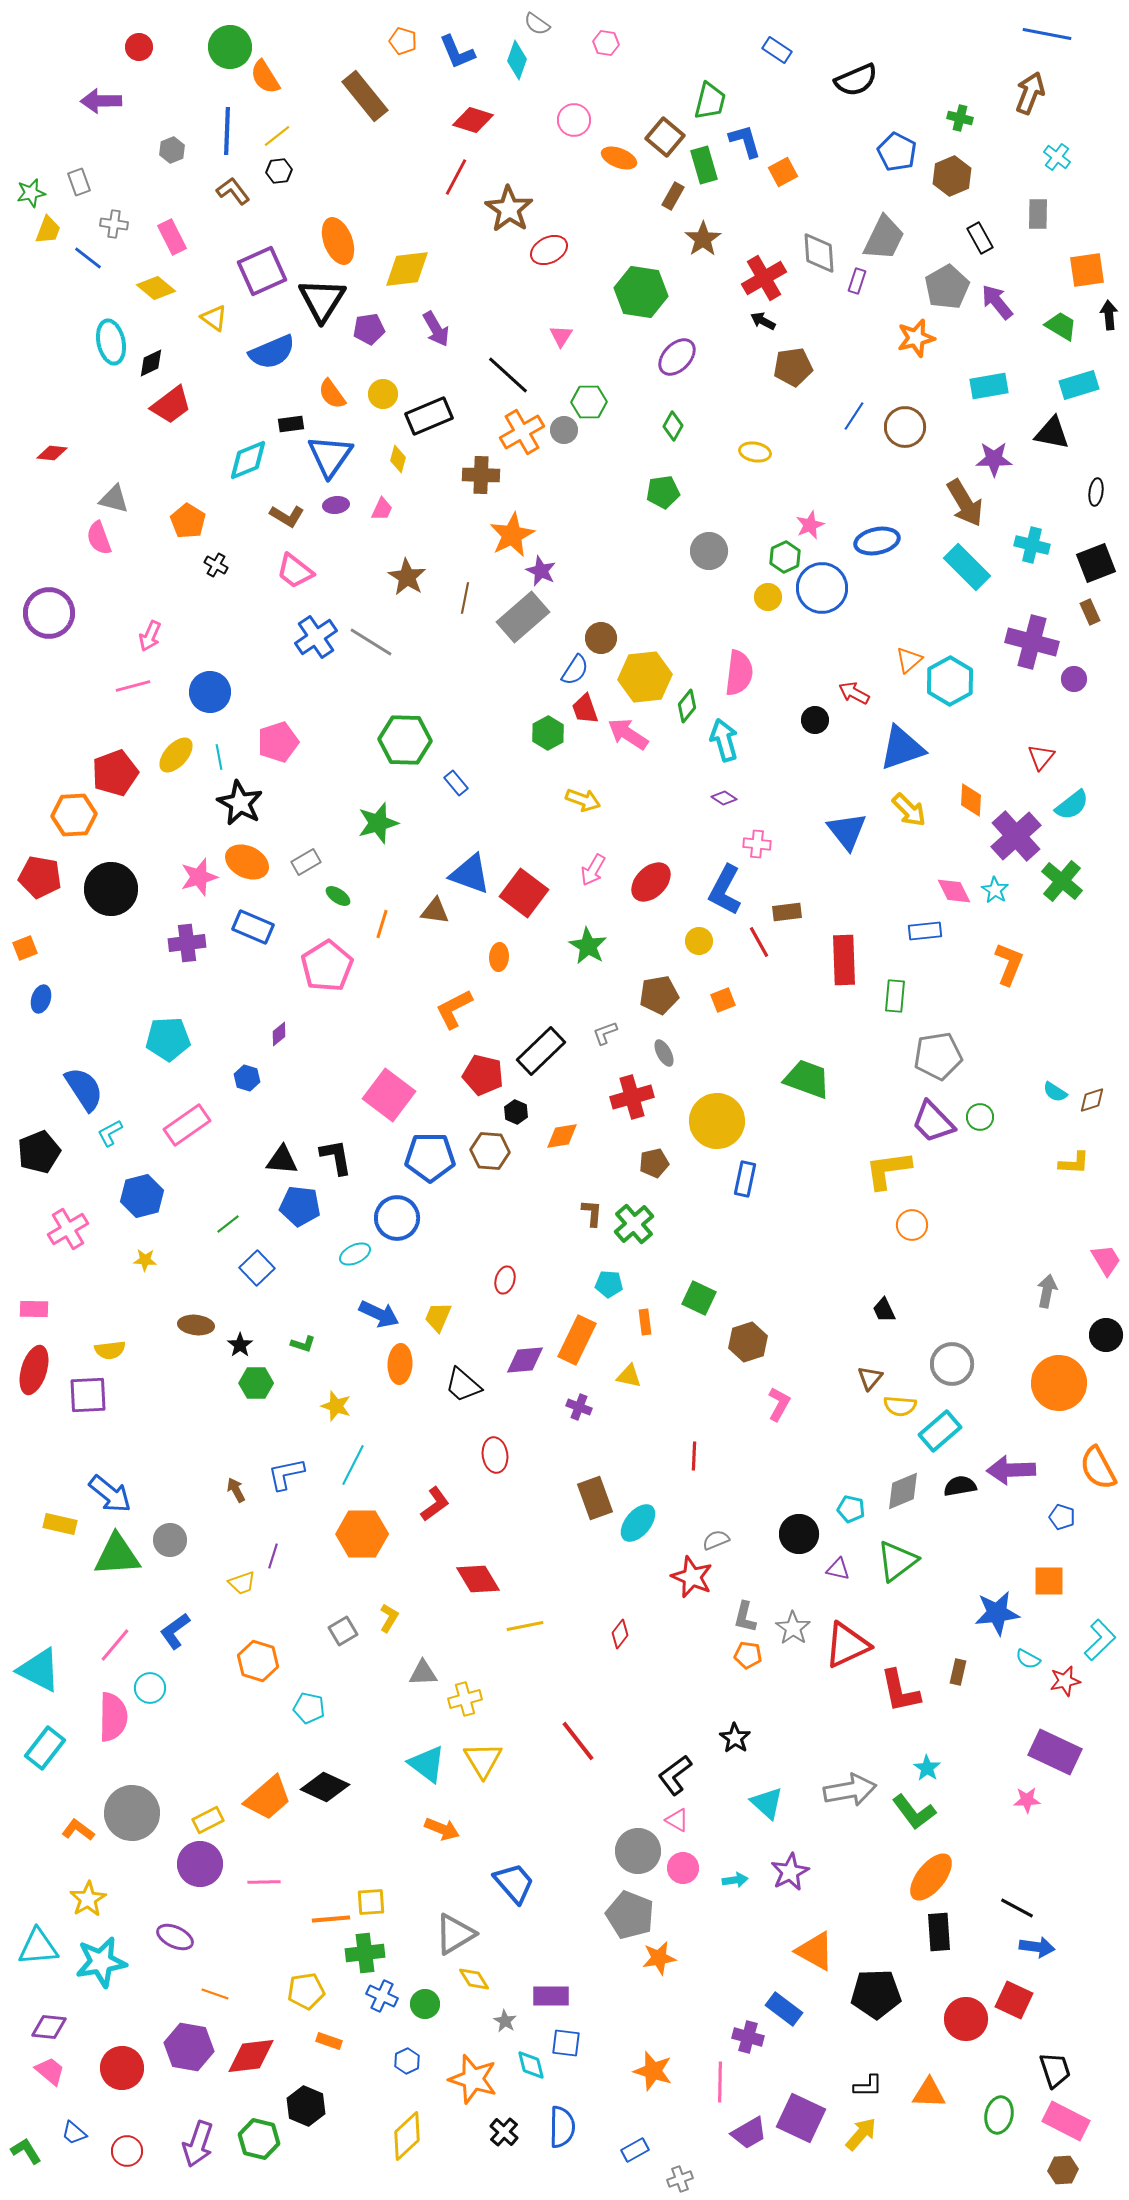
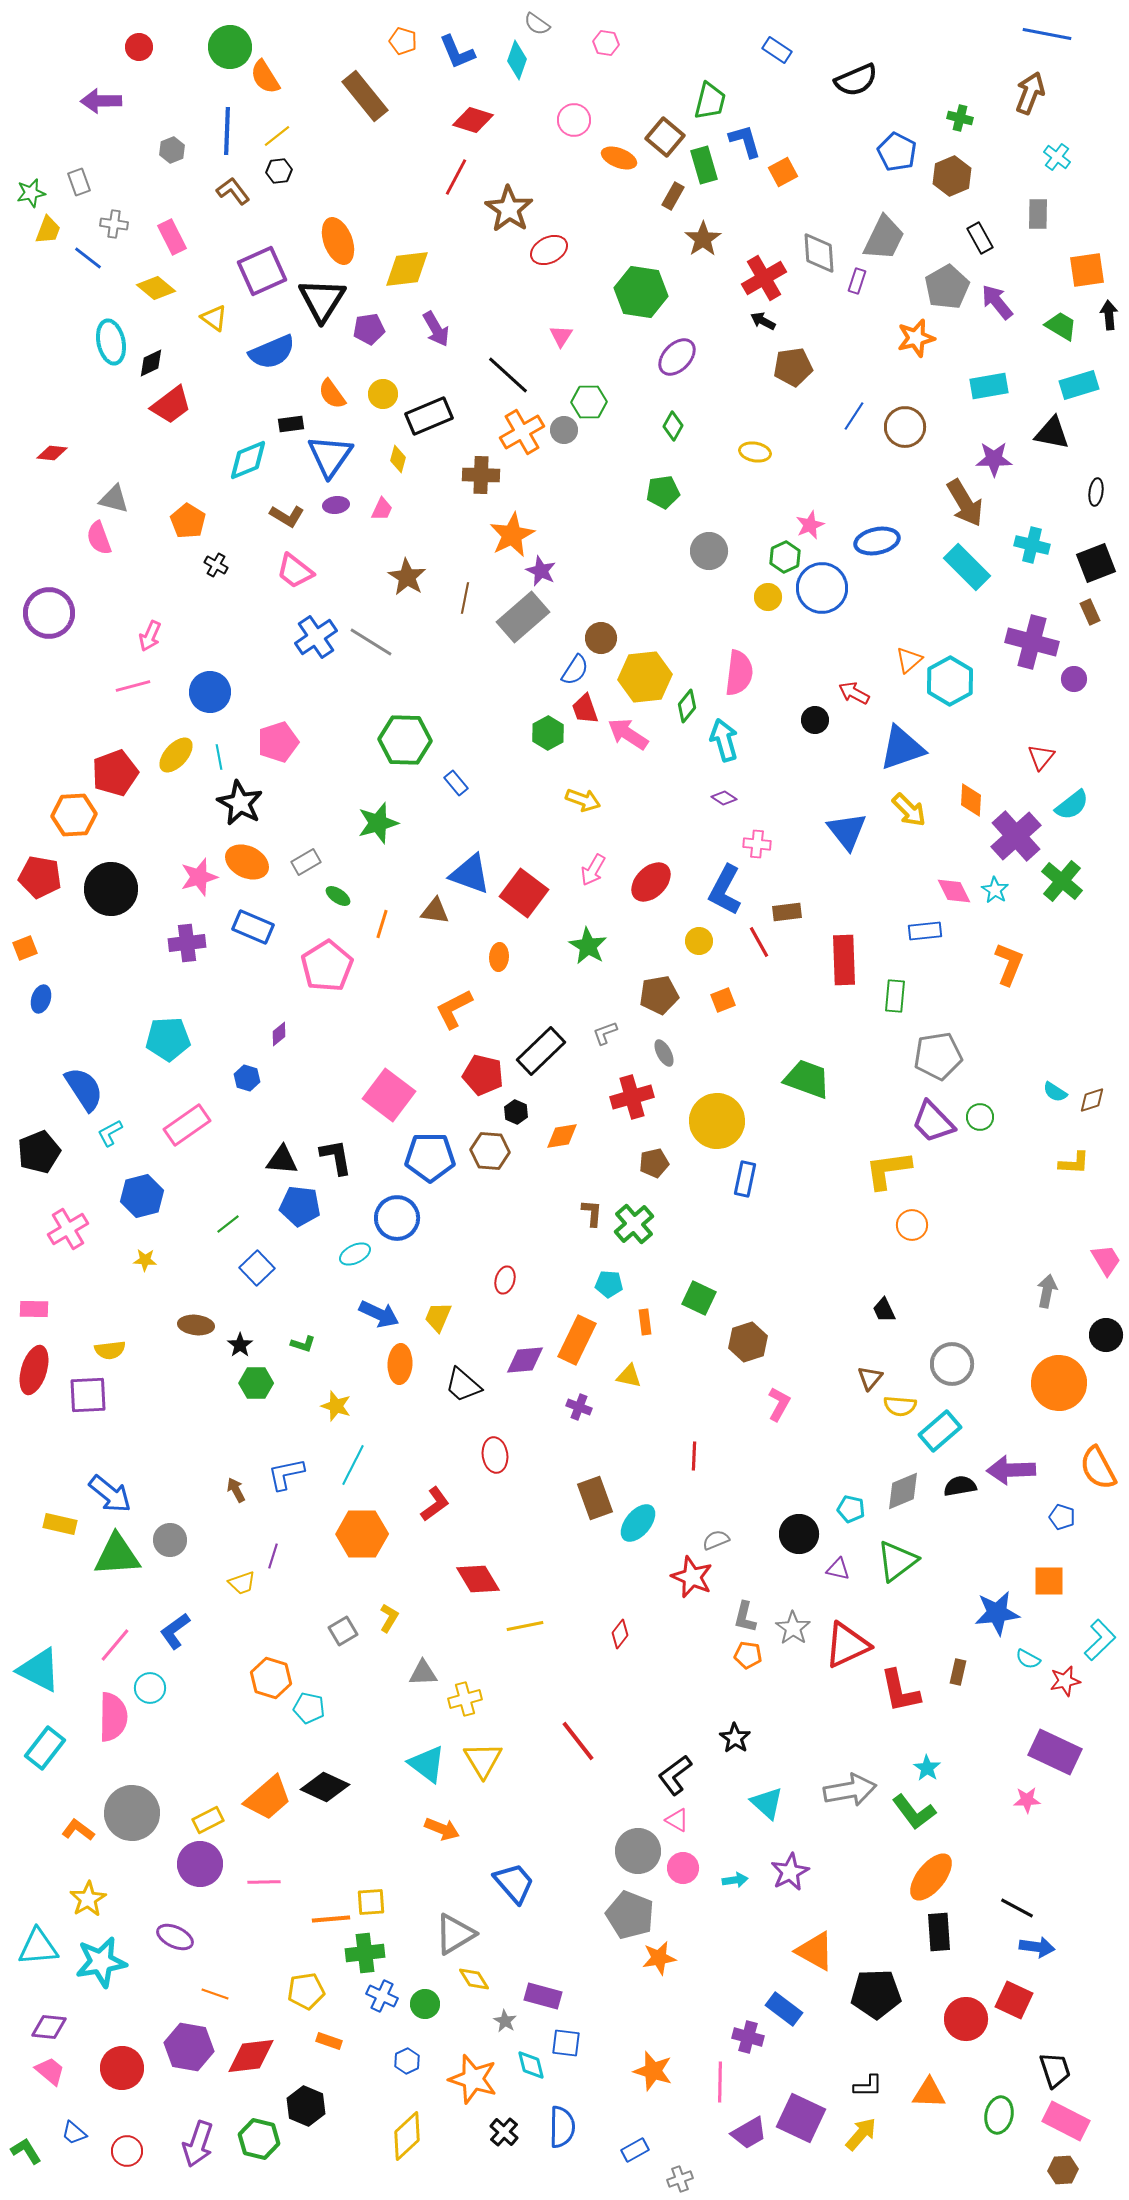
orange hexagon at (258, 1661): moved 13 px right, 17 px down
purple rectangle at (551, 1996): moved 8 px left; rotated 15 degrees clockwise
